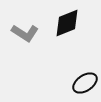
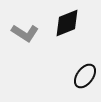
black ellipse: moved 7 px up; rotated 20 degrees counterclockwise
